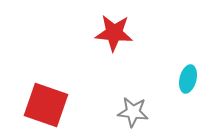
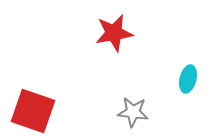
red star: rotated 15 degrees counterclockwise
red square: moved 13 px left, 6 px down
